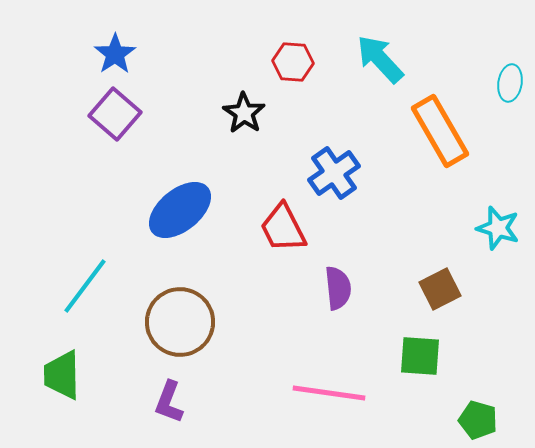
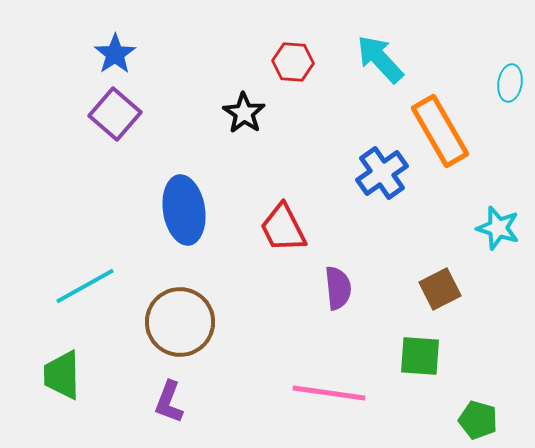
blue cross: moved 48 px right
blue ellipse: moved 4 px right; rotated 60 degrees counterclockwise
cyan line: rotated 24 degrees clockwise
